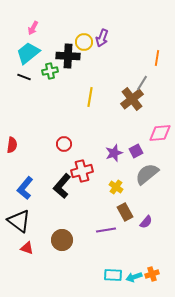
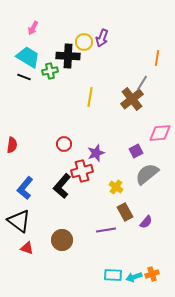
cyan trapezoid: moved 4 px down; rotated 70 degrees clockwise
purple star: moved 18 px left
